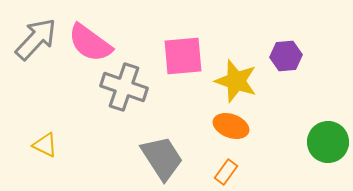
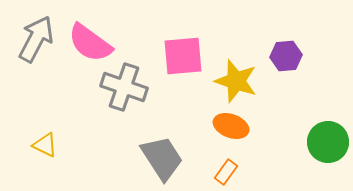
gray arrow: rotated 15 degrees counterclockwise
